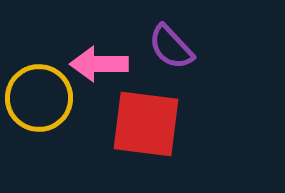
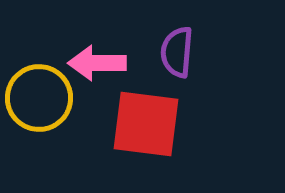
purple semicircle: moved 6 px right, 5 px down; rotated 48 degrees clockwise
pink arrow: moved 2 px left, 1 px up
